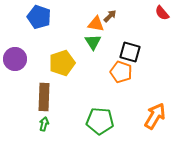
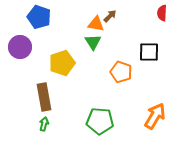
red semicircle: rotated 42 degrees clockwise
black square: moved 19 px right; rotated 15 degrees counterclockwise
purple circle: moved 5 px right, 12 px up
brown rectangle: rotated 12 degrees counterclockwise
